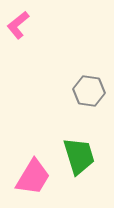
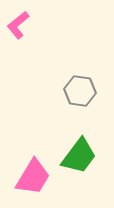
gray hexagon: moved 9 px left
green trapezoid: rotated 54 degrees clockwise
